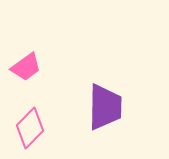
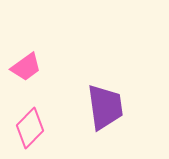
purple trapezoid: rotated 9 degrees counterclockwise
